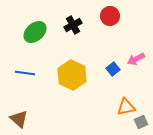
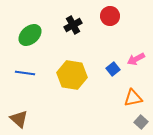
green ellipse: moved 5 px left, 3 px down
yellow hexagon: rotated 16 degrees counterclockwise
orange triangle: moved 7 px right, 9 px up
gray square: rotated 24 degrees counterclockwise
